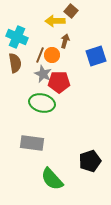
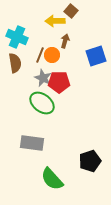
gray star: moved 4 px down
green ellipse: rotated 25 degrees clockwise
